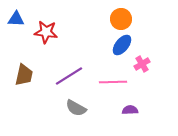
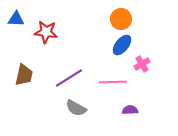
purple line: moved 2 px down
